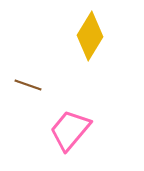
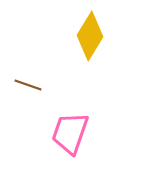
pink trapezoid: moved 3 px down; rotated 21 degrees counterclockwise
